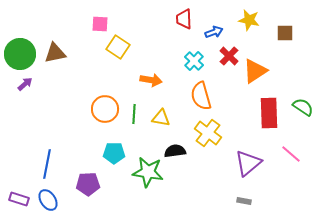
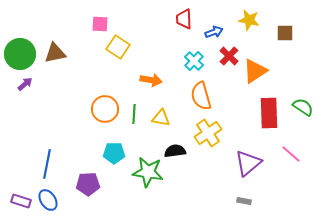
yellow cross: rotated 20 degrees clockwise
purple rectangle: moved 2 px right, 2 px down
